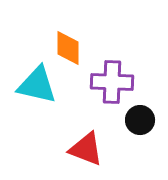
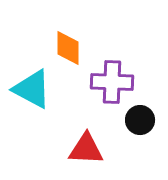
cyan triangle: moved 5 px left, 4 px down; rotated 15 degrees clockwise
red triangle: rotated 18 degrees counterclockwise
